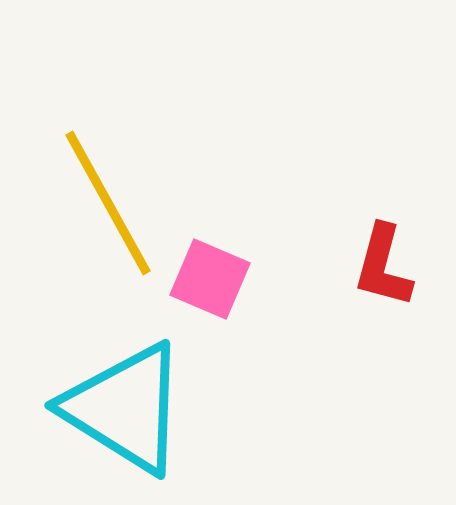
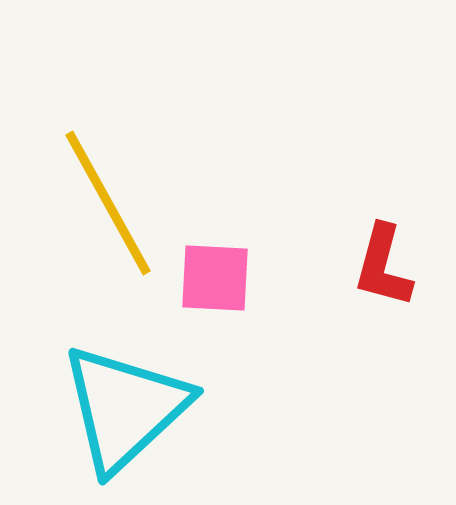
pink square: moved 5 px right, 1 px up; rotated 20 degrees counterclockwise
cyan triangle: rotated 45 degrees clockwise
